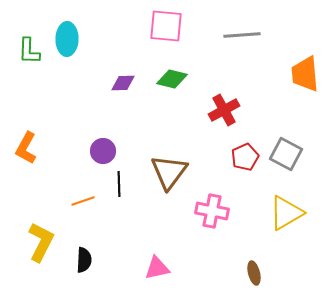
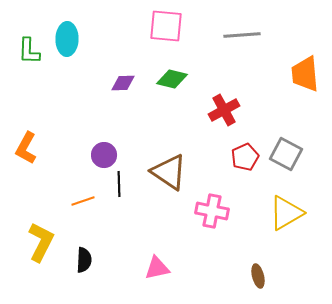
purple circle: moved 1 px right, 4 px down
brown triangle: rotated 33 degrees counterclockwise
brown ellipse: moved 4 px right, 3 px down
